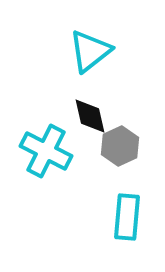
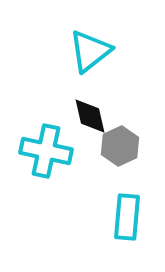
cyan cross: rotated 15 degrees counterclockwise
